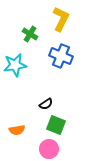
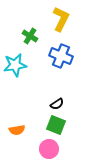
green cross: moved 2 px down
black semicircle: moved 11 px right
